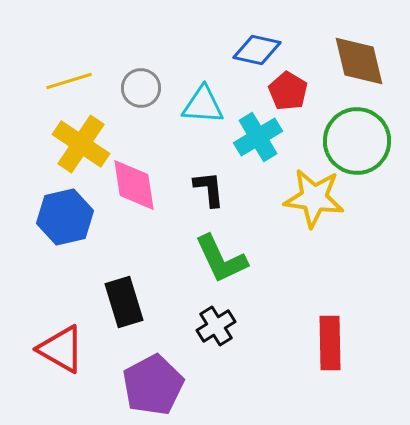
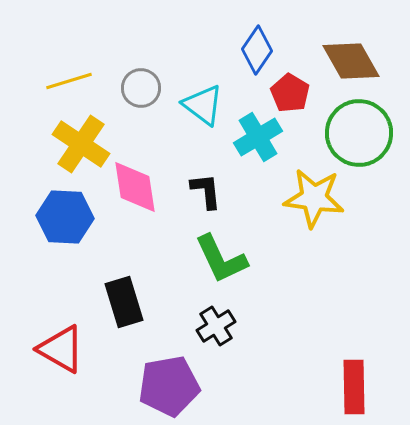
blue diamond: rotated 69 degrees counterclockwise
brown diamond: moved 8 px left; rotated 16 degrees counterclockwise
red pentagon: moved 2 px right, 2 px down
cyan triangle: rotated 33 degrees clockwise
green circle: moved 2 px right, 8 px up
pink diamond: moved 1 px right, 2 px down
black L-shape: moved 3 px left, 2 px down
blue hexagon: rotated 16 degrees clockwise
red rectangle: moved 24 px right, 44 px down
purple pentagon: moved 16 px right, 1 px down; rotated 18 degrees clockwise
